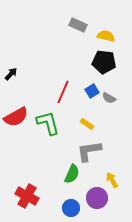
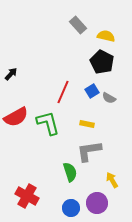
gray rectangle: rotated 24 degrees clockwise
black pentagon: moved 2 px left; rotated 20 degrees clockwise
yellow rectangle: rotated 24 degrees counterclockwise
green semicircle: moved 2 px left, 2 px up; rotated 42 degrees counterclockwise
purple circle: moved 5 px down
